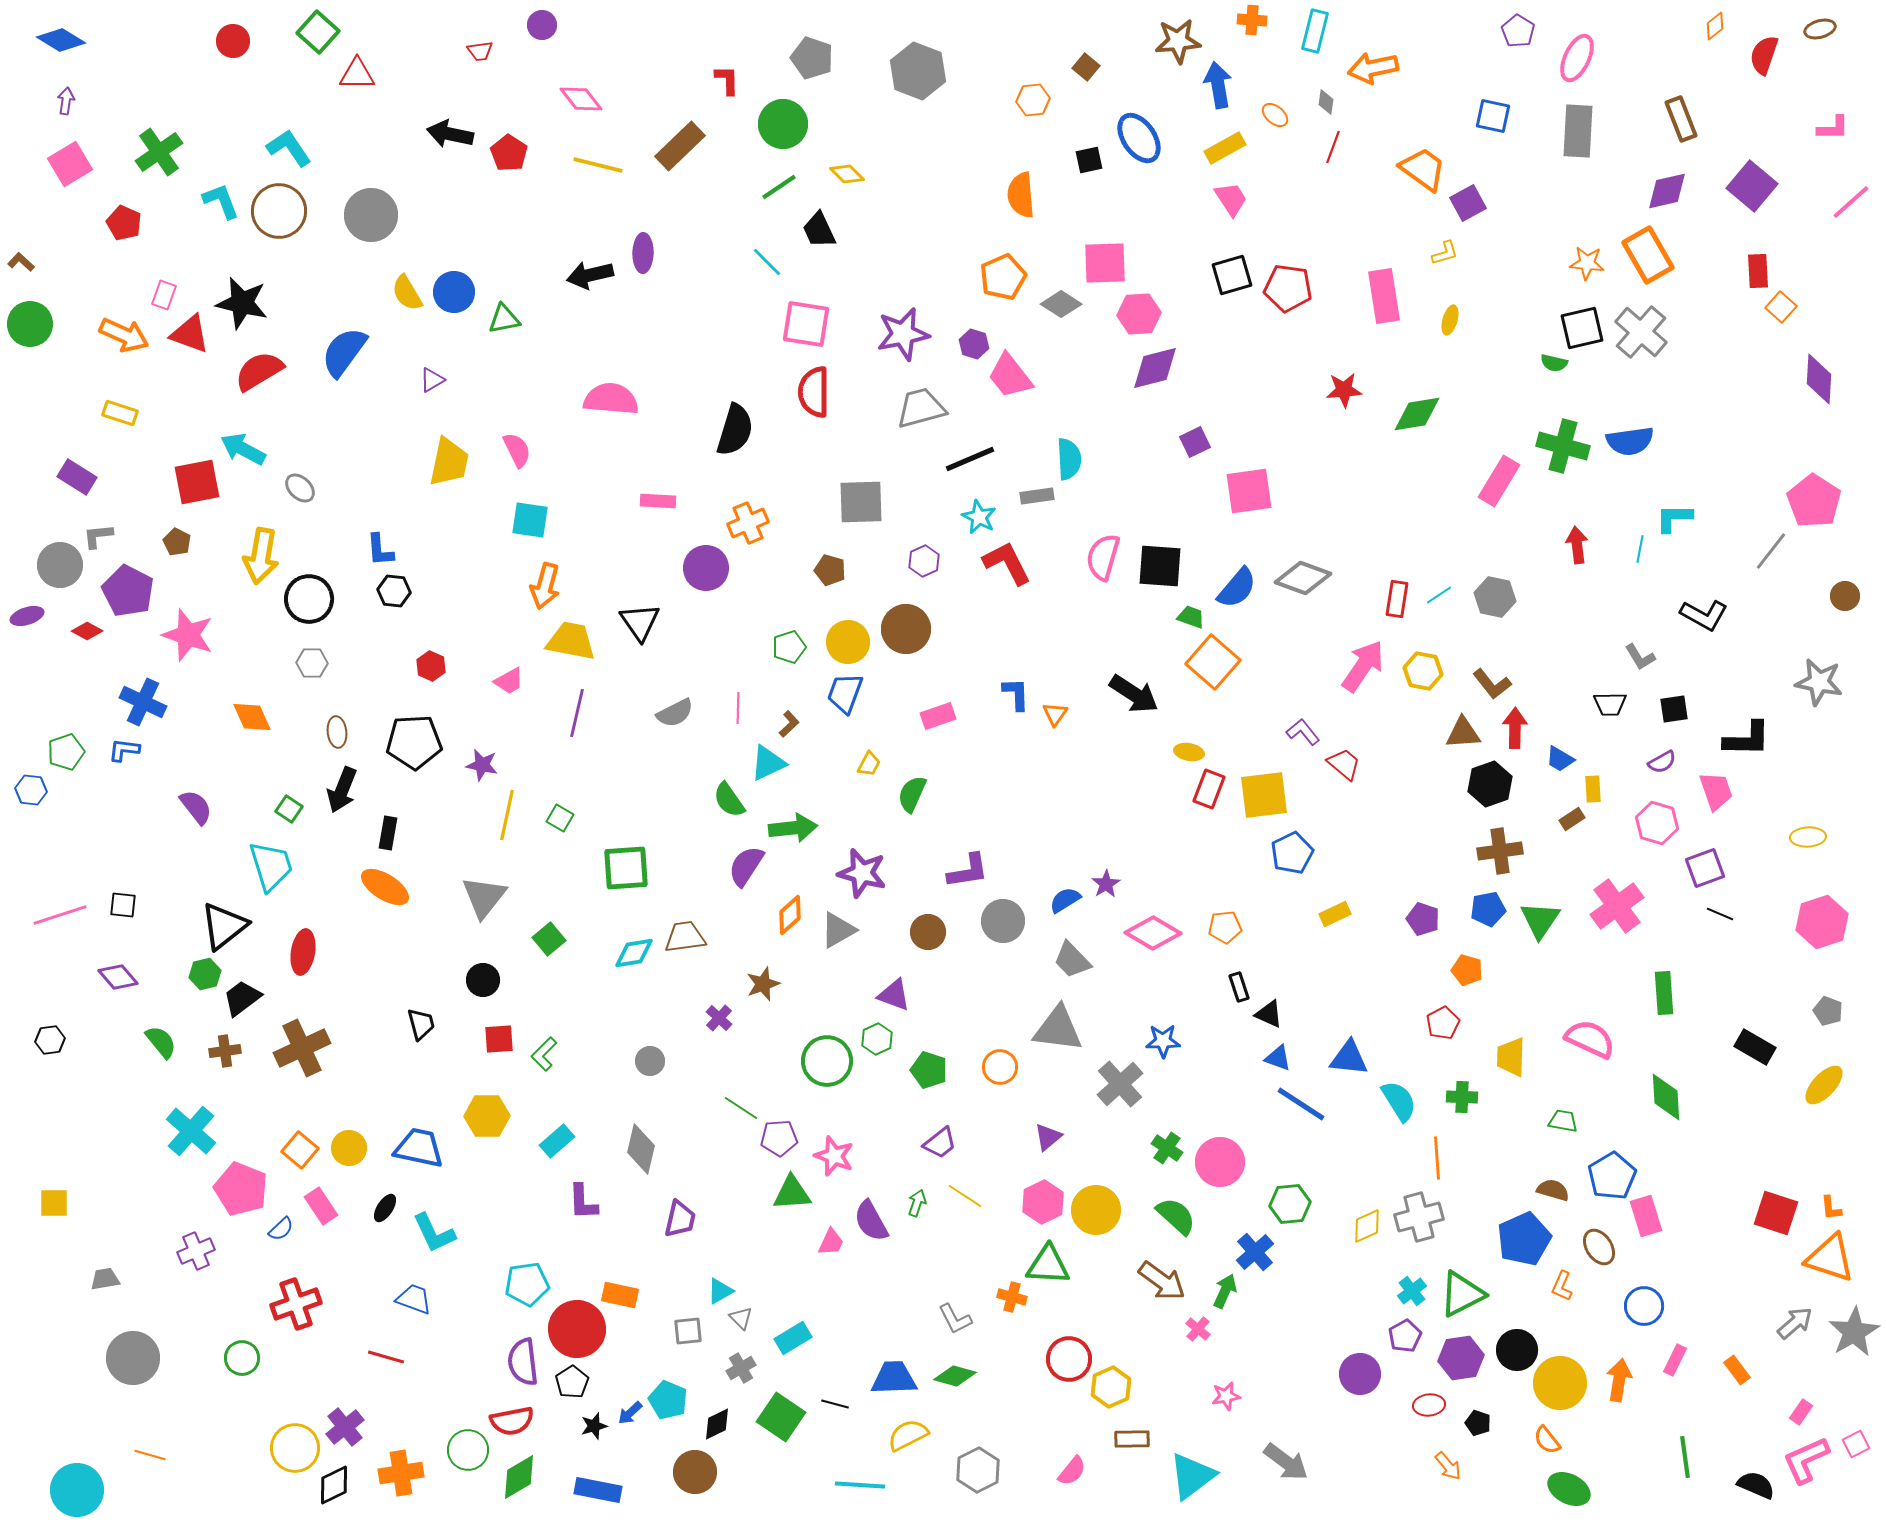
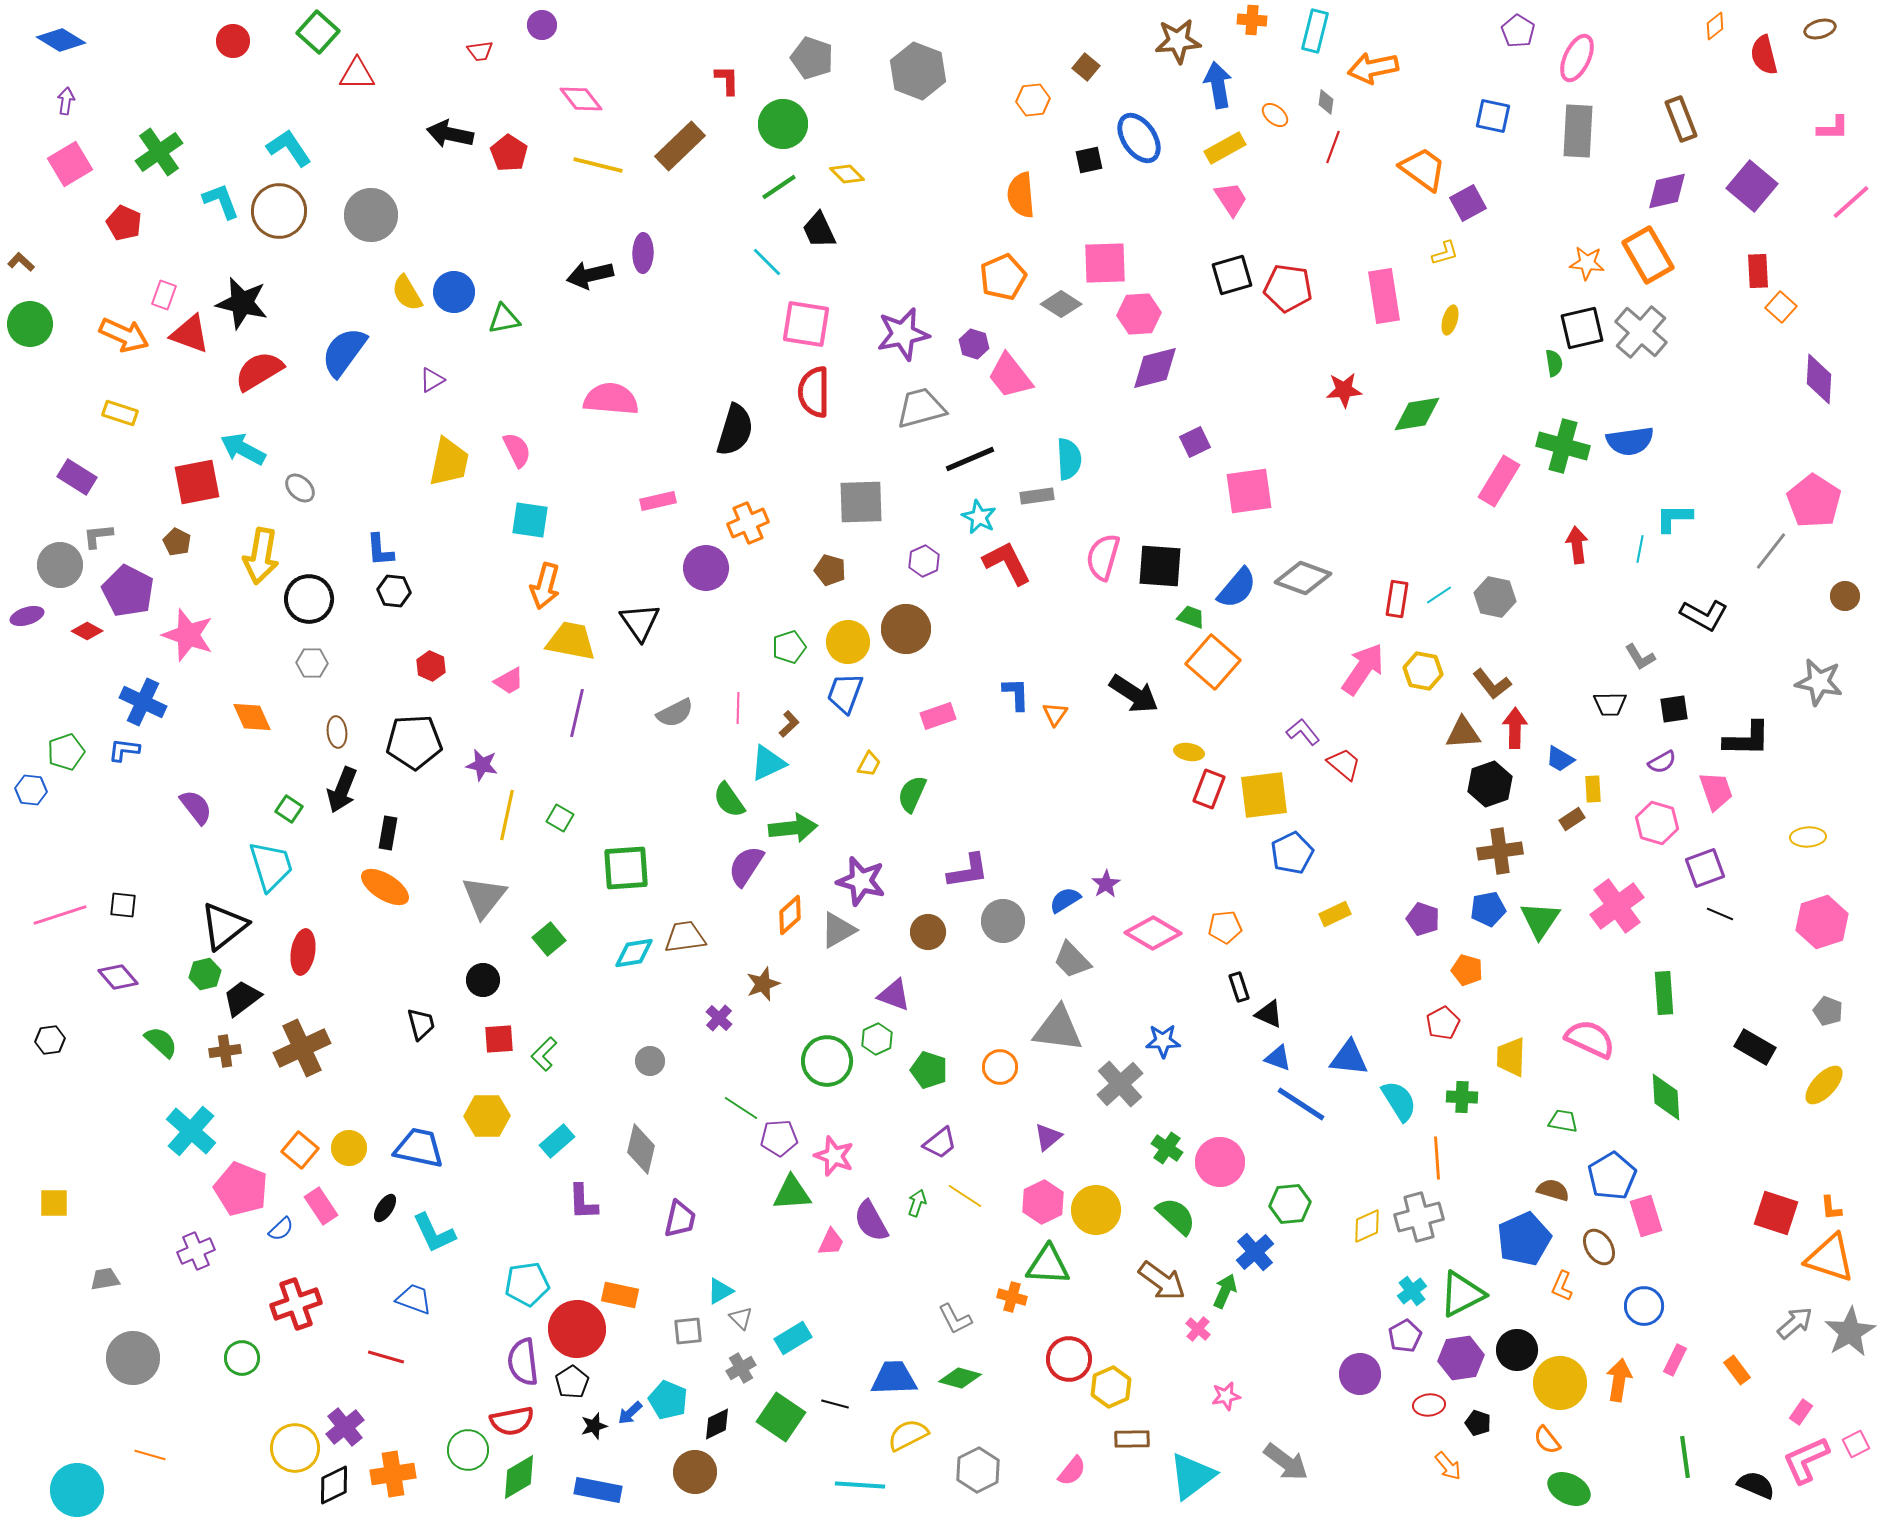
red semicircle at (1764, 55): rotated 33 degrees counterclockwise
green semicircle at (1554, 363): rotated 112 degrees counterclockwise
pink rectangle at (658, 501): rotated 16 degrees counterclockwise
pink arrow at (1363, 666): moved 3 px down
purple star at (862, 873): moved 1 px left, 8 px down
green semicircle at (161, 1042): rotated 9 degrees counterclockwise
gray star at (1854, 1332): moved 4 px left
green diamond at (955, 1376): moved 5 px right, 2 px down
orange cross at (401, 1473): moved 8 px left, 1 px down
